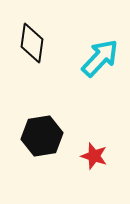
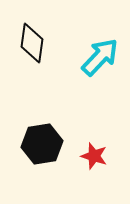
cyan arrow: moved 1 px up
black hexagon: moved 8 px down
